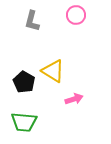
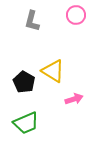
green trapezoid: moved 2 px right, 1 px down; rotated 28 degrees counterclockwise
